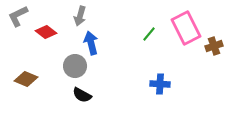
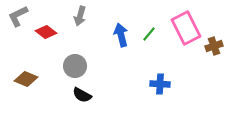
blue arrow: moved 30 px right, 8 px up
